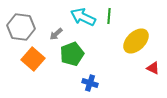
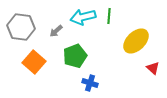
cyan arrow: rotated 40 degrees counterclockwise
gray arrow: moved 3 px up
green pentagon: moved 3 px right, 2 px down
orange square: moved 1 px right, 3 px down
red triangle: rotated 16 degrees clockwise
